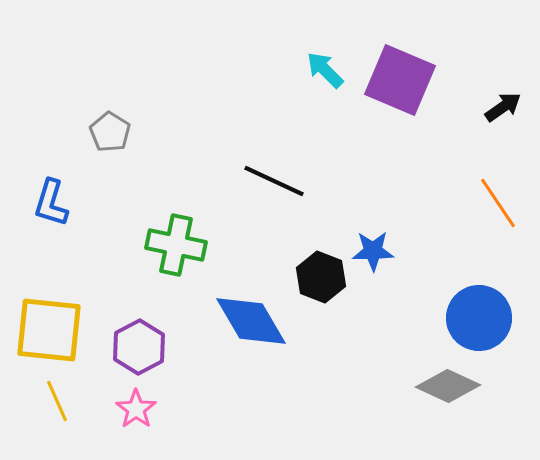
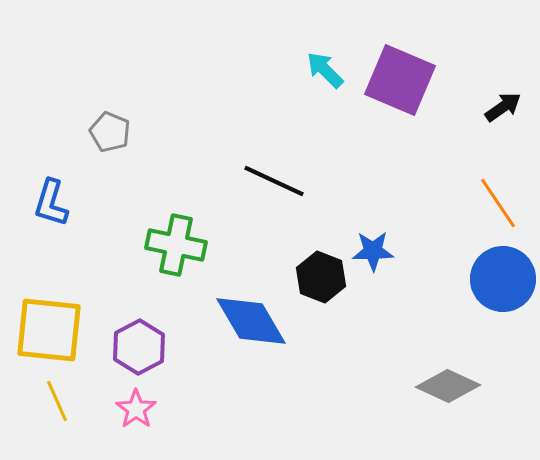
gray pentagon: rotated 9 degrees counterclockwise
blue circle: moved 24 px right, 39 px up
